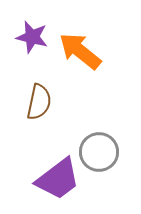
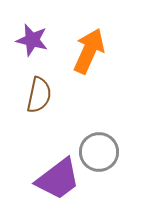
purple star: moved 3 px down
orange arrow: moved 9 px right; rotated 75 degrees clockwise
brown semicircle: moved 7 px up
